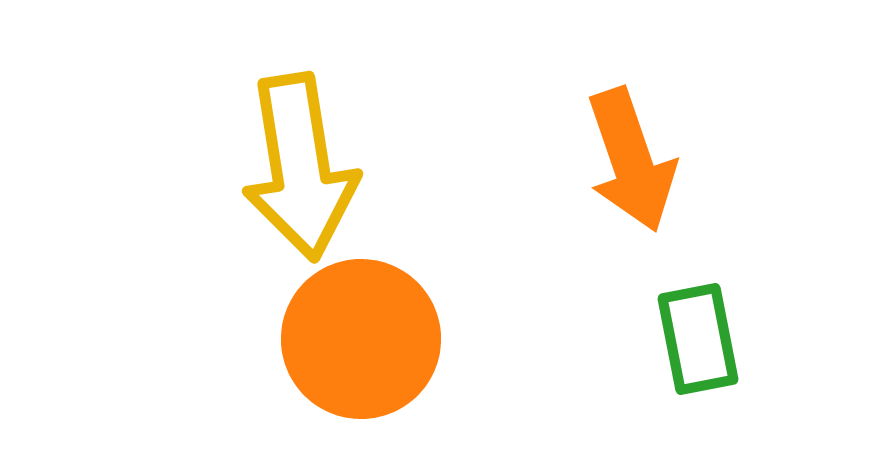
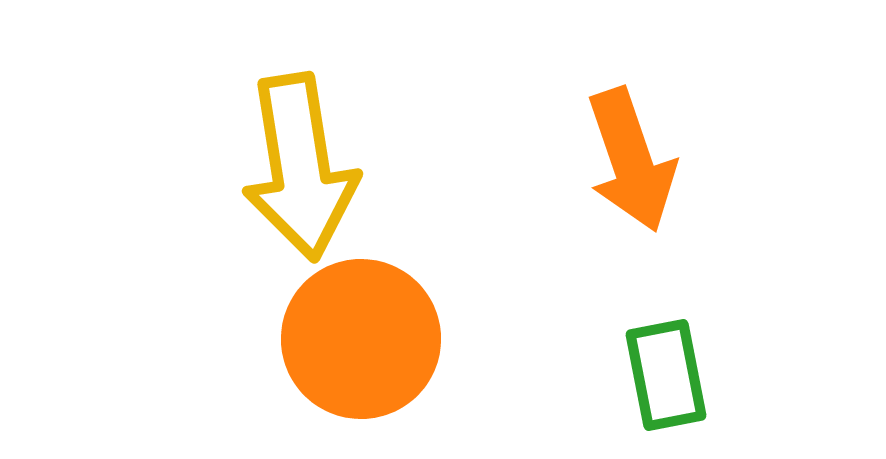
green rectangle: moved 32 px left, 36 px down
